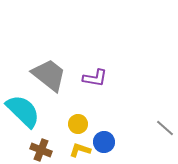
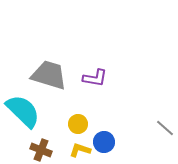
gray trapezoid: rotated 21 degrees counterclockwise
